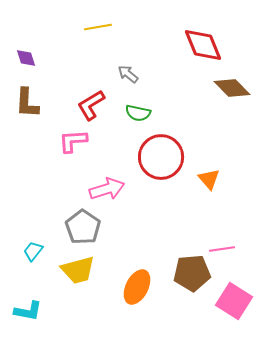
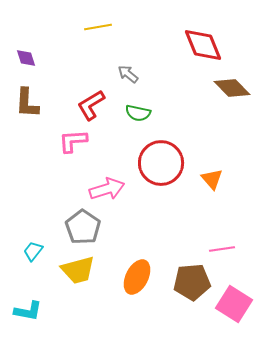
red circle: moved 6 px down
orange triangle: moved 3 px right
brown pentagon: moved 9 px down
orange ellipse: moved 10 px up
pink square: moved 3 px down
